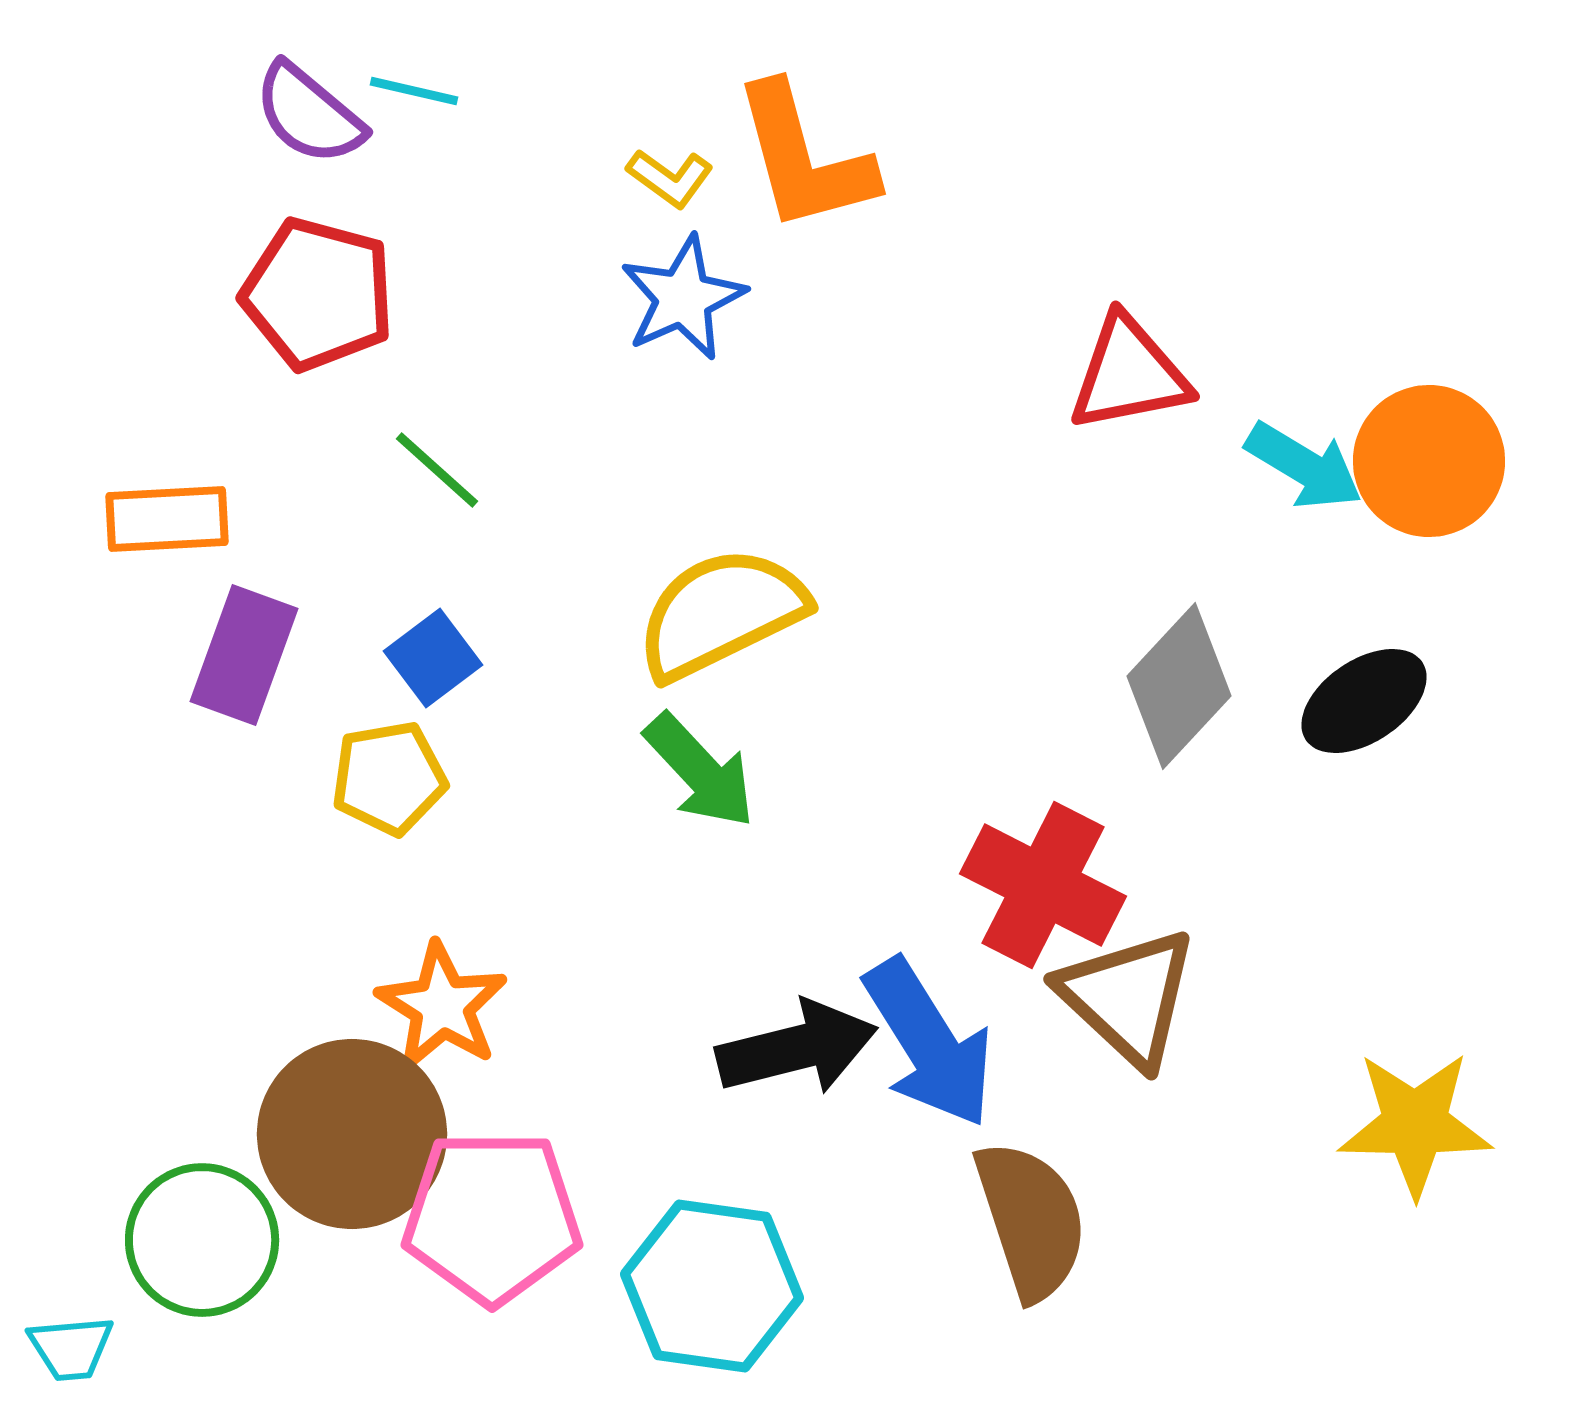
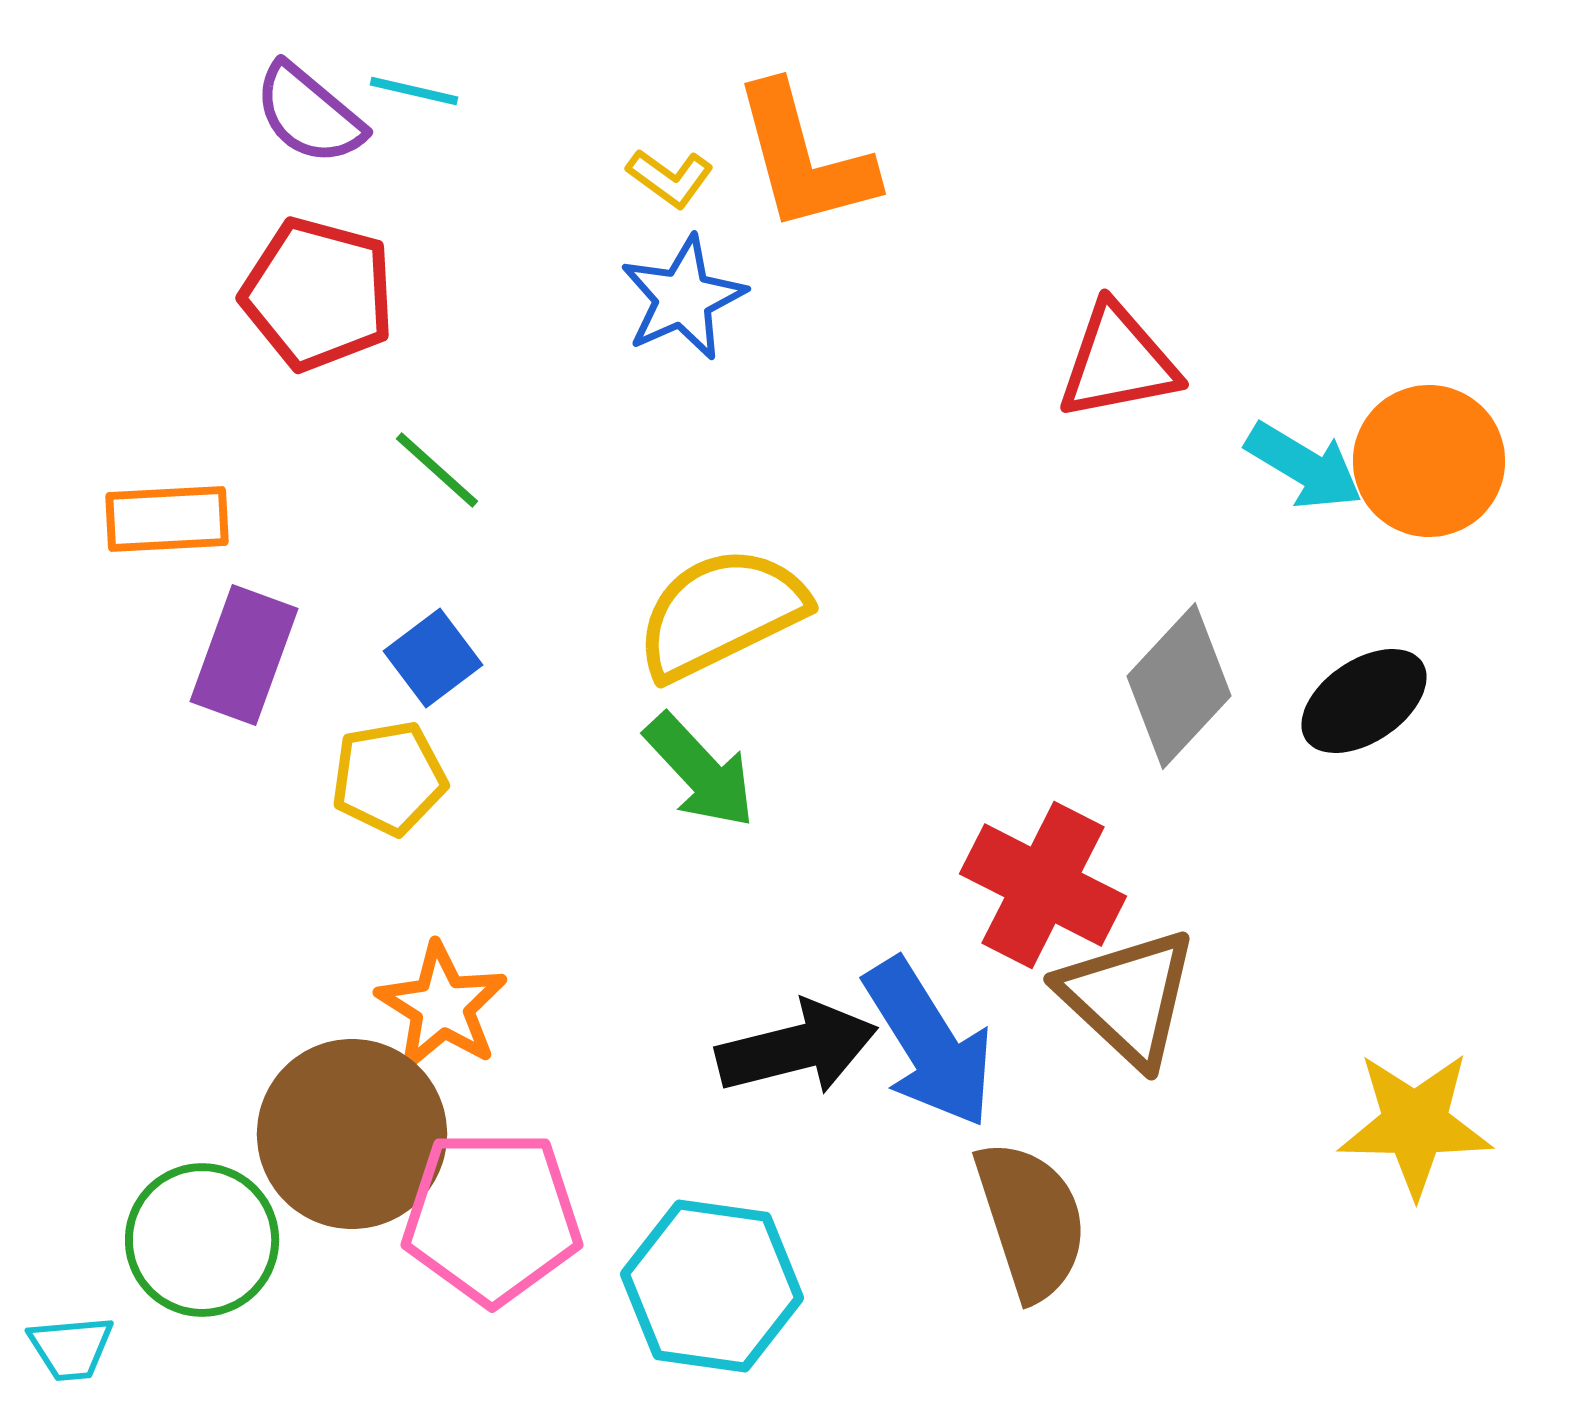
red triangle: moved 11 px left, 12 px up
